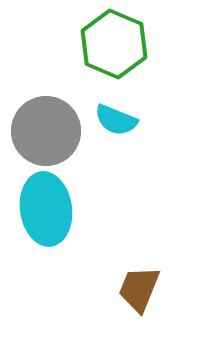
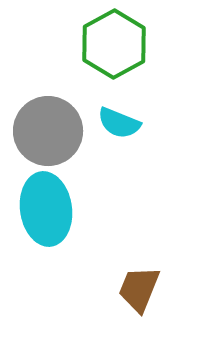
green hexagon: rotated 8 degrees clockwise
cyan semicircle: moved 3 px right, 3 px down
gray circle: moved 2 px right
